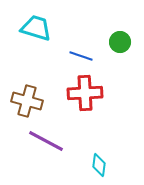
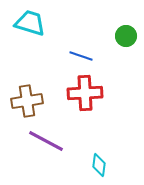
cyan trapezoid: moved 6 px left, 5 px up
green circle: moved 6 px right, 6 px up
brown cross: rotated 24 degrees counterclockwise
